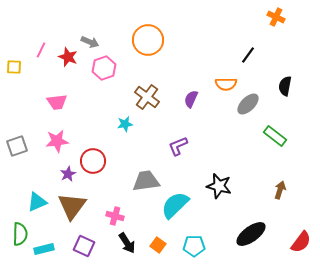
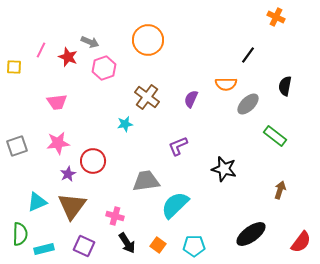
pink star: moved 1 px right, 2 px down
black star: moved 5 px right, 17 px up
